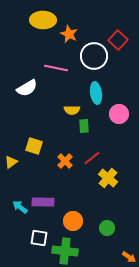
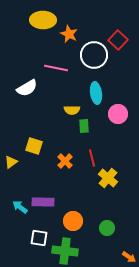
white circle: moved 1 px up
pink circle: moved 1 px left
red line: rotated 66 degrees counterclockwise
